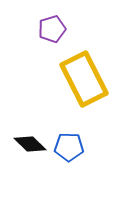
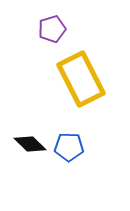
yellow rectangle: moved 3 px left
